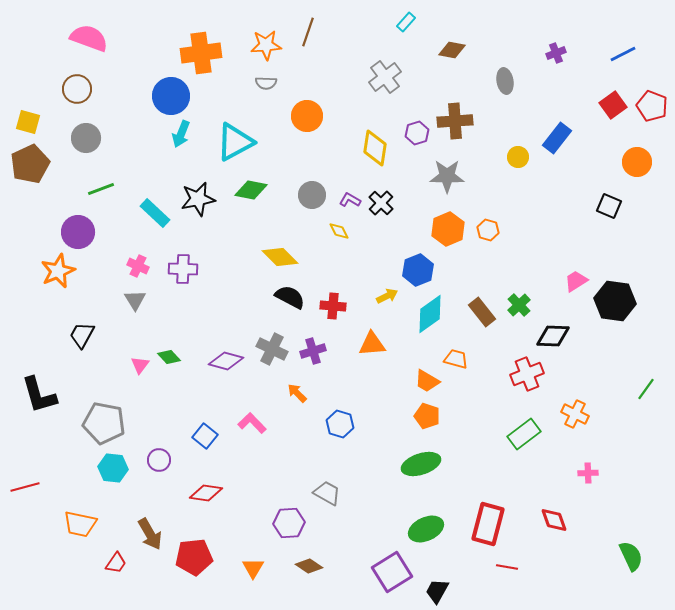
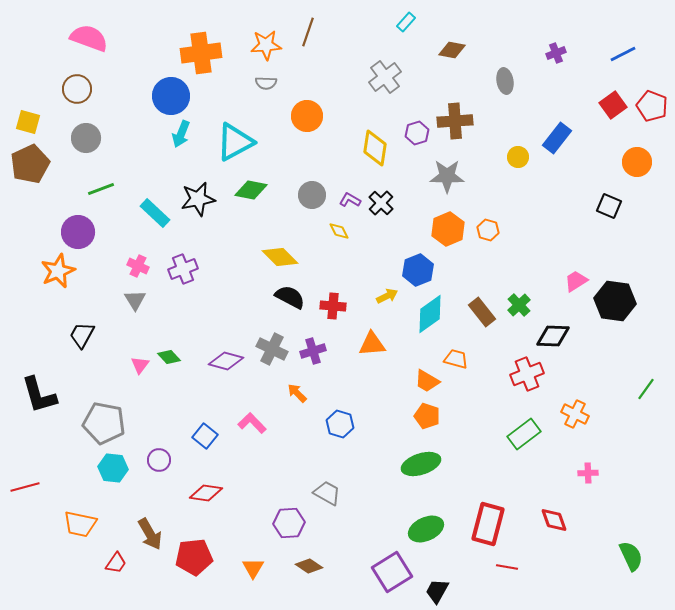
purple cross at (183, 269): rotated 24 degrees counterclockwise
